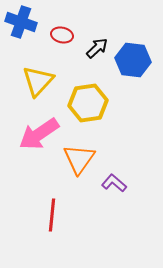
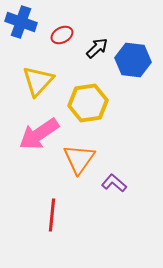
red ellipse: rotated 40 degrees counterclockwise
